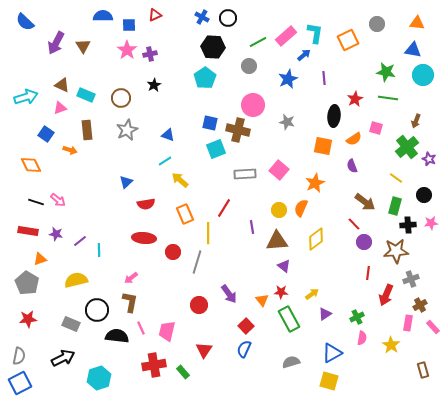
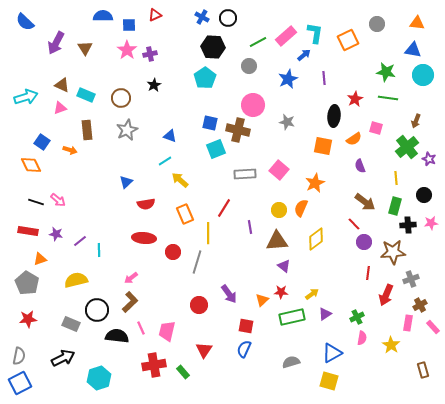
brown triangle at (83, 46): moved 2 px right, 2 px down
blue square at (46, 134): moved 4 px left, 8 px down
blue triangle at (168, 135): moved 2 px right, 1 px down
purple semicircle at (352, 166): moved 8 px right
yellow line at (396, 178): rotated 48 degrees clockwise
purple line at (252, 227): moved 2 px left
brown star at (396, 251): moved 3 px left, 1 px down
orange triangle at (262, 300): rotated 24 degrees clockwise
brown L-shape at (130, 302): rotated 35 degrees clockwise
green rectangle at (289, 319): moved 3 px right, 2 px up; rotated 75 degrees counterclockwise
red square at (246, 326): rotated 35 degrees counterclockwise
